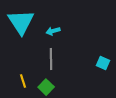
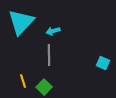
cyan triangle: rotated 16 degrees clockwise
gray line: moved 2 px left, 4 px up
green square: moved 2 px left
